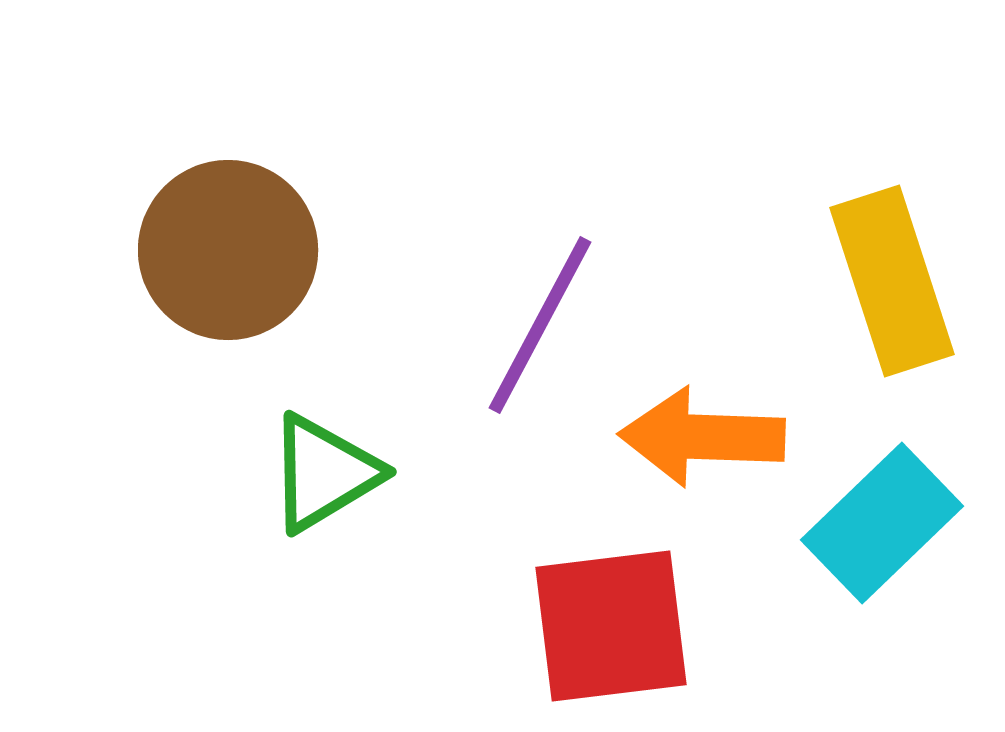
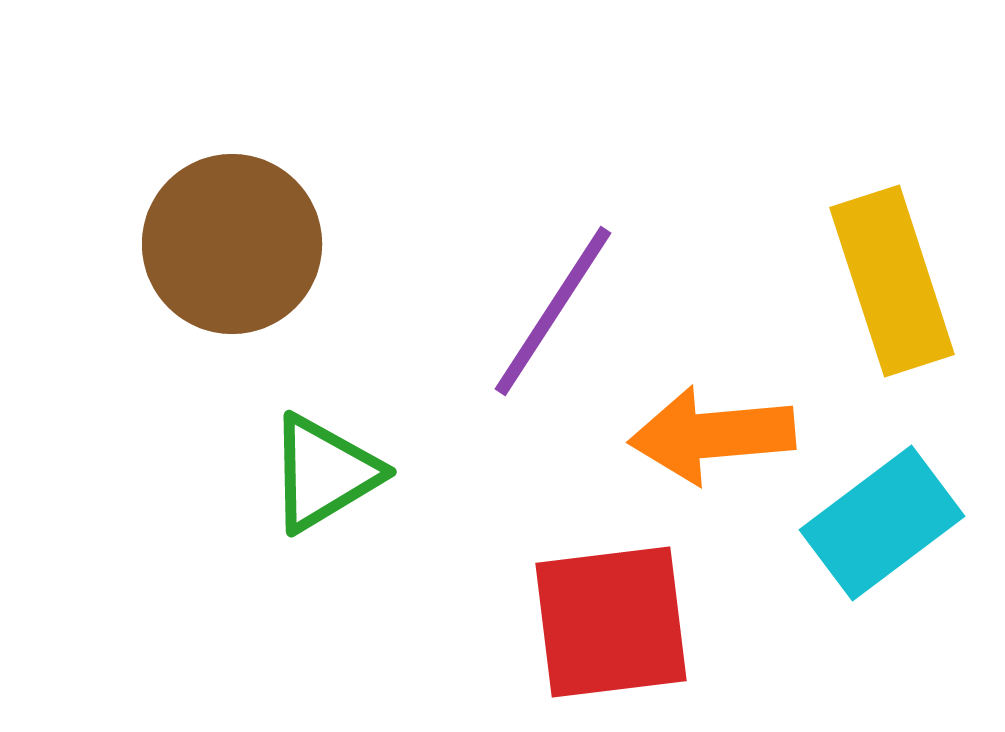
brown circle: moved 4 px right, 6 px up
purple line: moved 13 px right, 14 px up; rotated 5 degrees clockwise
orange arrow: moved 10 px right, 2 px up; rotated 7 degrees counterclockwise
cyan rectangle: rotated 7 degrees clockwise
red square: moved 4 px up
